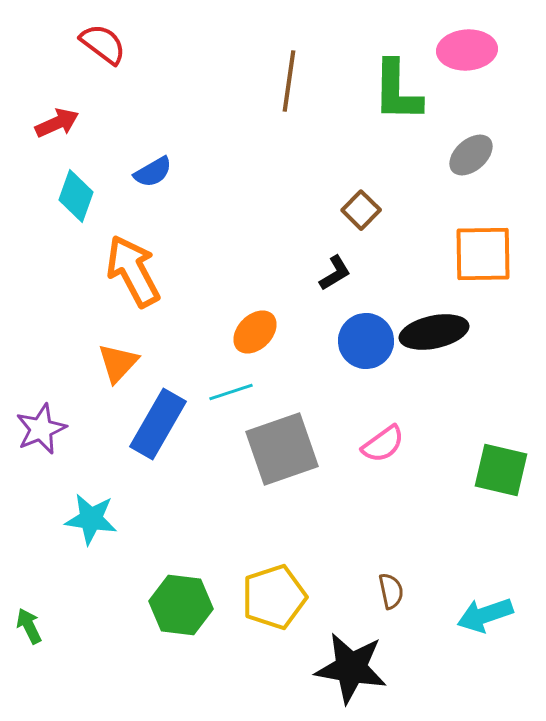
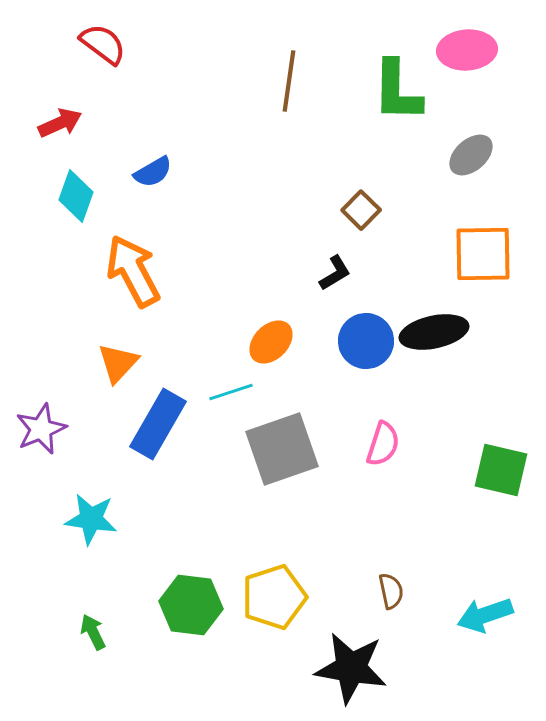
red arrow: moved 3 px right
orange ellipse: moved 16 px right, 10 px down
pink semicircle: rotated 36 degrees counterclockwise
green hexagon: moved 10 px right
green arrow: moved 64 px right, 6 px down
